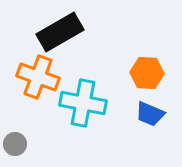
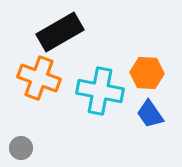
orange cross: moved 1 px right, 1 px down
cyan cross: moved 17 px right, 12 px up
blue trapezoid: rotated 32 degrees clockwise
gray circle: moved 6 px right, 4 px down
